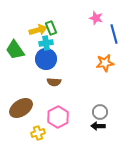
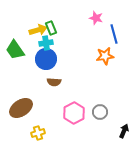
orange star: moved 7 px up
pink hexagon: moved 16 px right, 4 px up
black arrow: moved 26 px right, 5 px down; rotated 112 degrees clockwise
